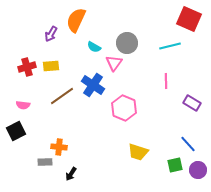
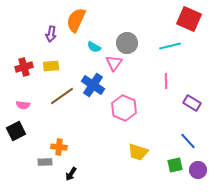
purple arrow: rotated 21 degrees counterclockwise
red cross: moved 3 px left
blue line: moved 3 px up
